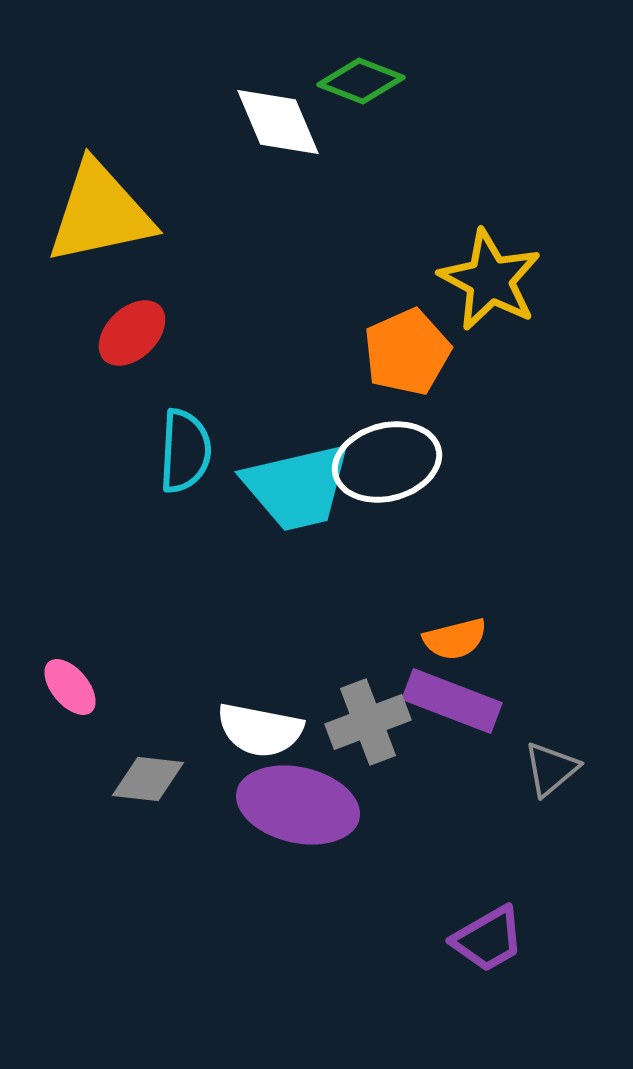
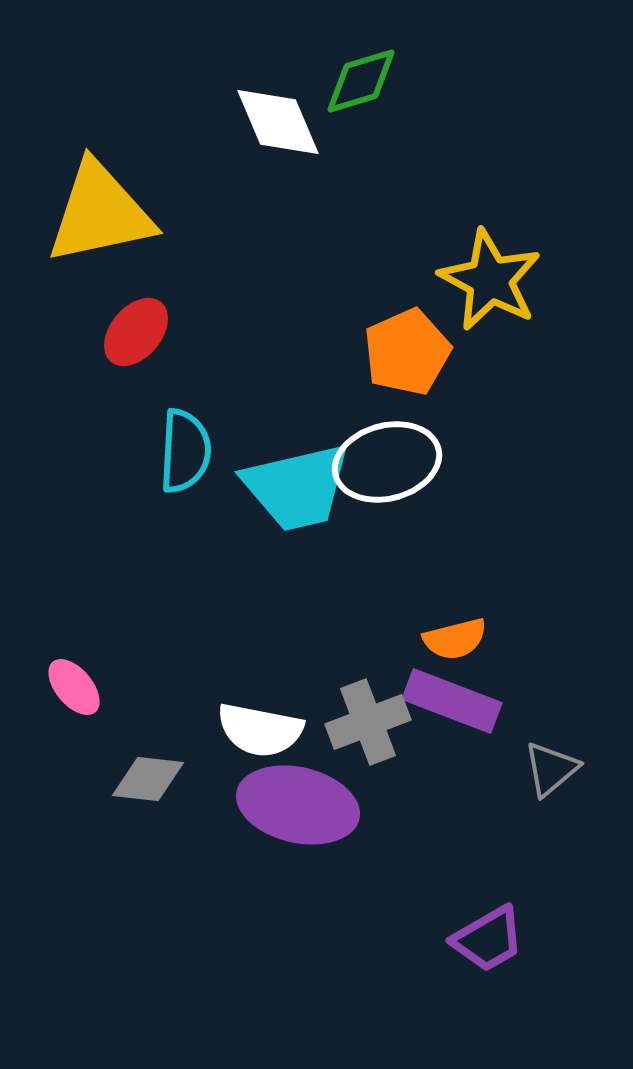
green diamond: rotated 38 degrees counterclockwise
red ellipse: moved 4 px right, 1 px up; rotated 6 degrees counterclockwise
pink ellipse: moved 4 px right
